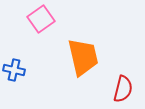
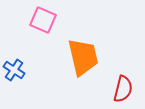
pink square: moved 2 px right, 1 px down; rotated 32 degrees counterclockwise
blue cross: rotated 20 degrees clockwise
